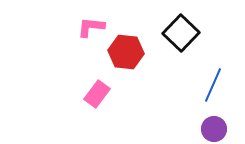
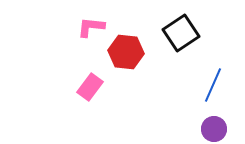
black square: rotated 12 degrees clockwise
pink rectangle: moved 7 px left, 7 px up
